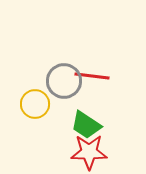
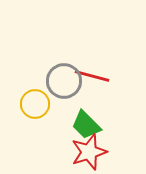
red line: rotated 8 degrees clockwise
green trapezoid: rotated 12 degrees clockwise
red star: rotated 18 degrees counterclockwise
